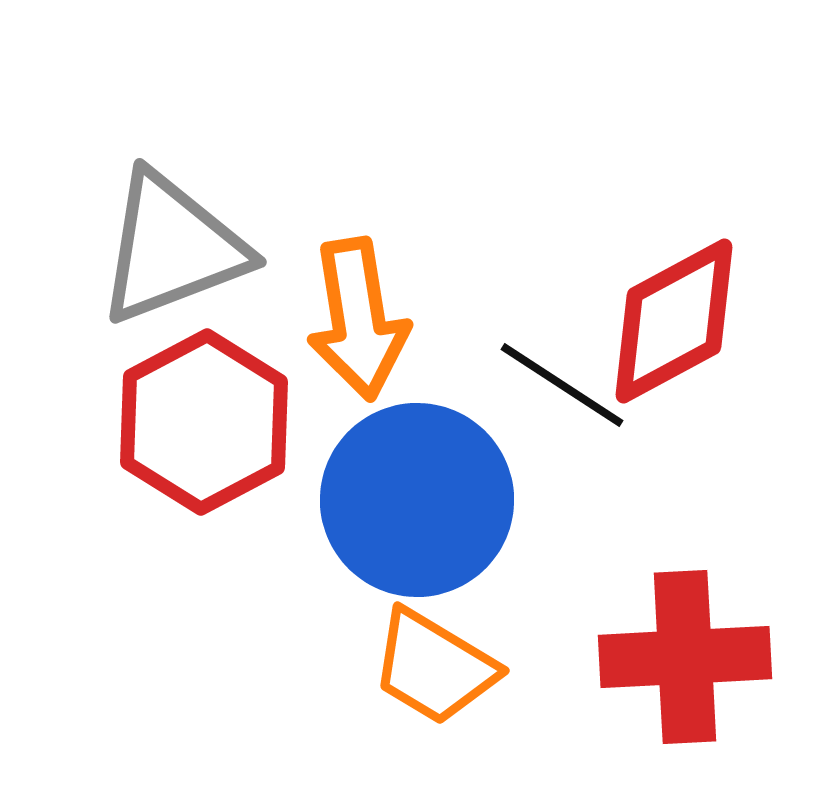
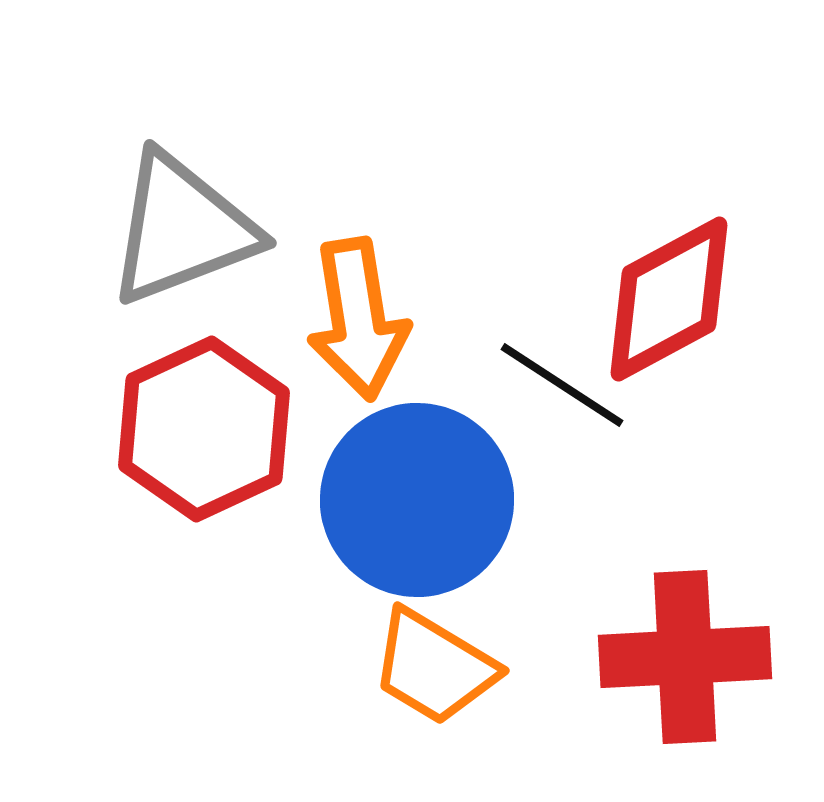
gray triangle: moved 10 px right, 19 px up
red diamond: moved 5 px left, 22 px up
red hexagon: moved 7 px down; rotated 3 degrees clockwise
